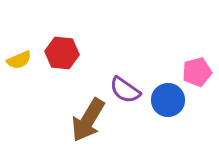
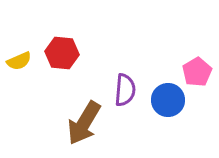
yellow semicircle: moved 1 px down
pink pentagon: rotated 16 degrees counterclockwise
purple semicircle: rotated 120 degrees counterclockwise
brown arrow: moved 4 px left, 3 px down
